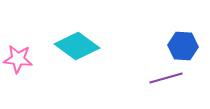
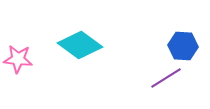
cyan diamond: moved 3 px right, 1 px up
purple line: rotated 16 degrees counterclockwise
